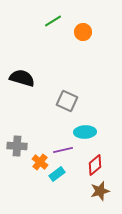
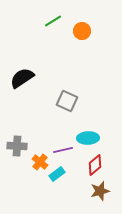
orange circle: moved 1 px left, 1 px up
black semicircle: rotated 50 degrees counterclockwise
cyan ellipse: moved 3 px right, 6 px down
